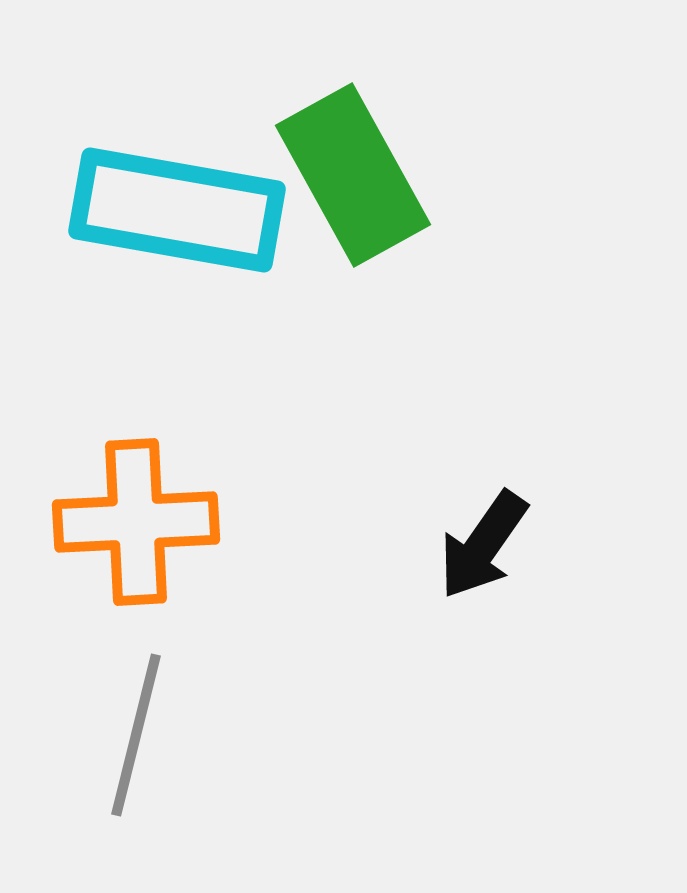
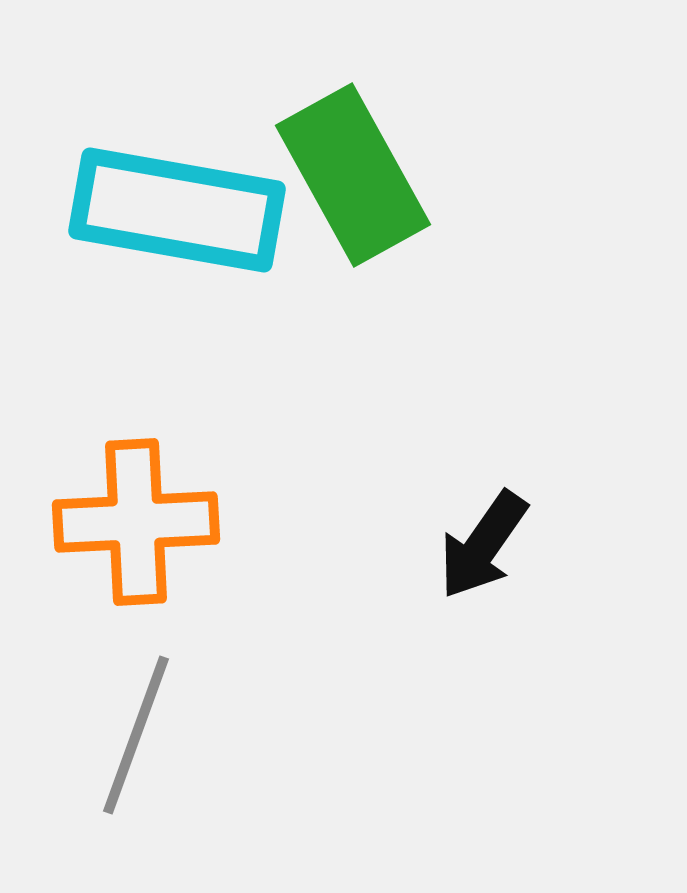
gray line: rotated 6 degrees clockwise
